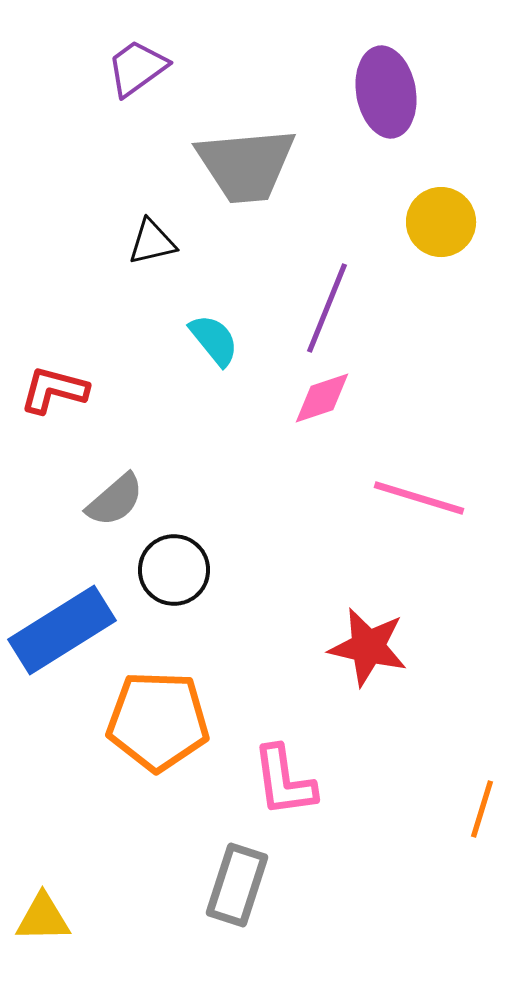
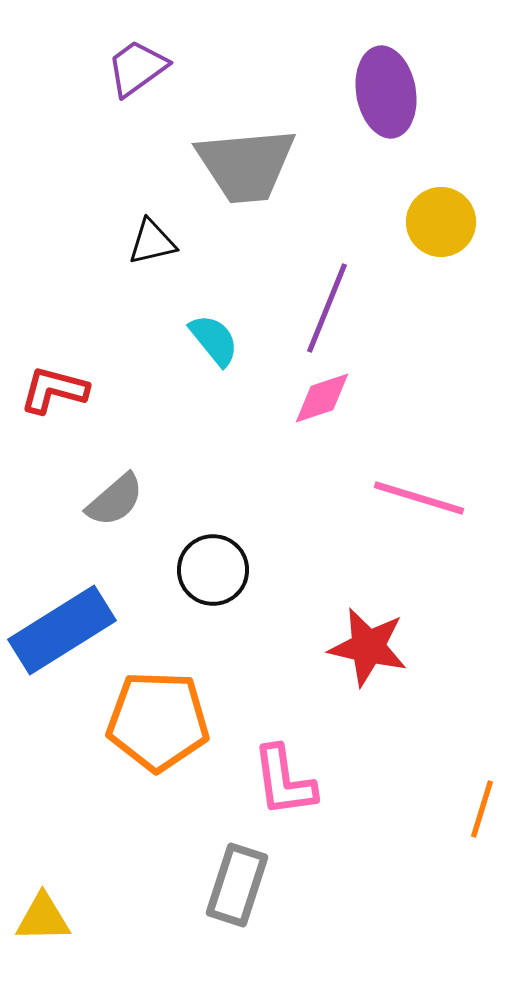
black circle: moved 39 px right
